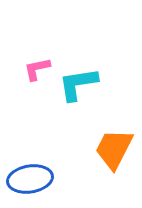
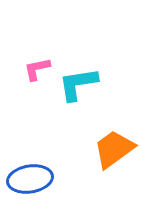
orange trapezoid: rotated 27 degrees clockwise
